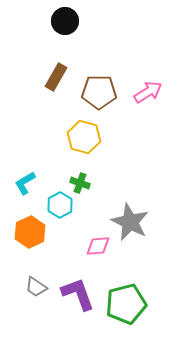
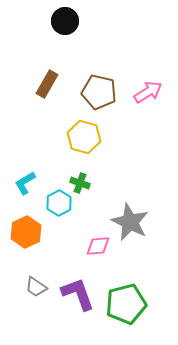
brown rectangle: moved 9 px left, 7 px down
brown pentagon: rotated 12 degrees clockwise
cyan hexagon: moved 1 px left, 2 px up
orange hexagon: moved 4 px left
